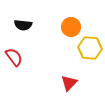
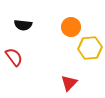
yellow hexagon: rotated 10 degrees counterclockwise
